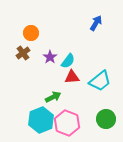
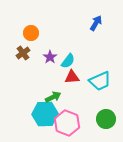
cyan trapezoid: rotated 15 degrees clockwise
cyan hexagon: moved 4 px right, 6 px up; rotated 20 degrees clockwise
